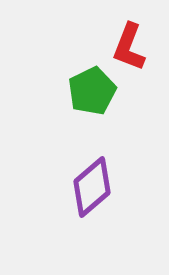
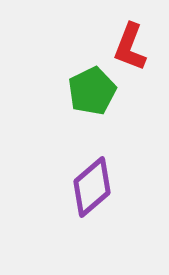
red L-shape: moved 1 px right
